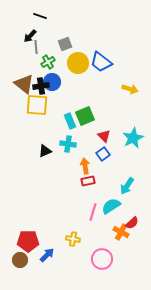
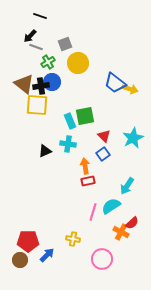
gray line: rotated 64 degrees counterclockwise
blue trapezoid: moved 14 px right, 21 px down
green square: rotated 12 degrees clockwise
